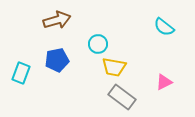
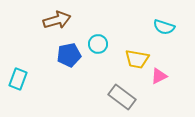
cyan semicircle: rotated 20 degrees counterclockwise
blue pentagon: moved 12 px right, 5 px up
yellow trapezoid: moved 23 px right, 8 px up
cyan rectangle: moved 3 px left, 6 px down
pink triangle: moved 5 px left, 6 px up
